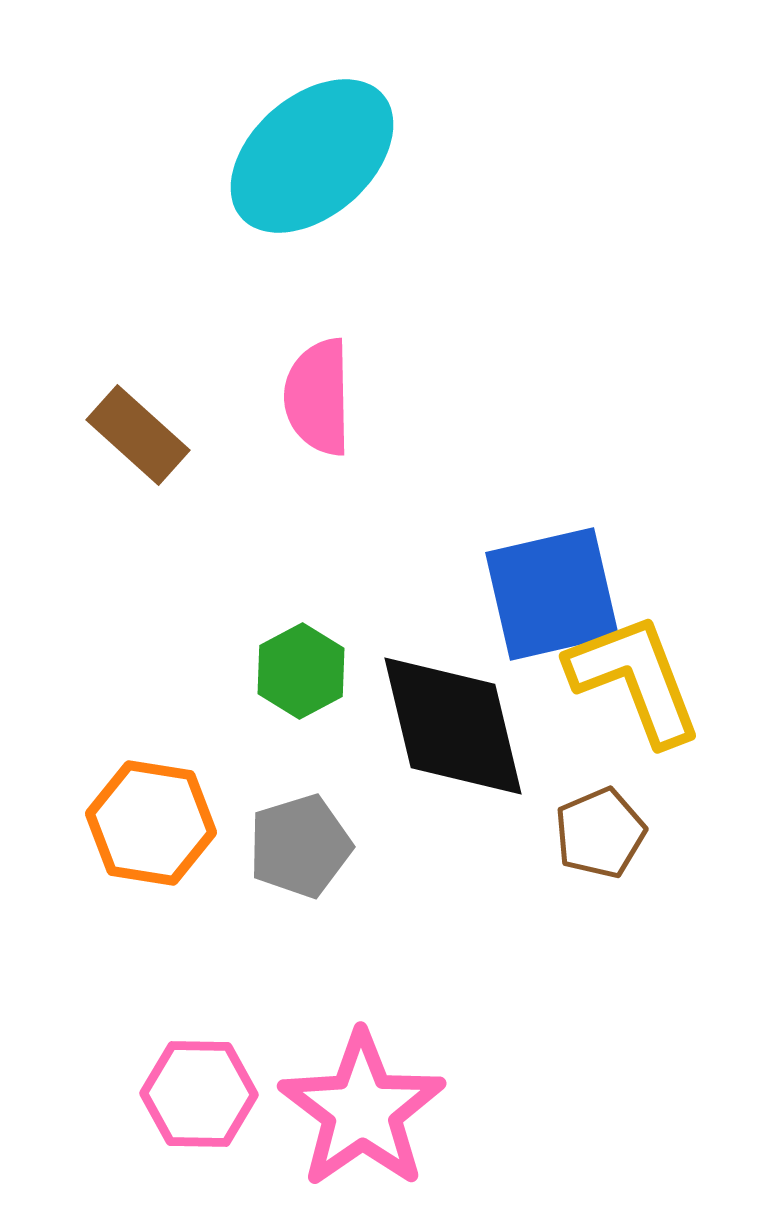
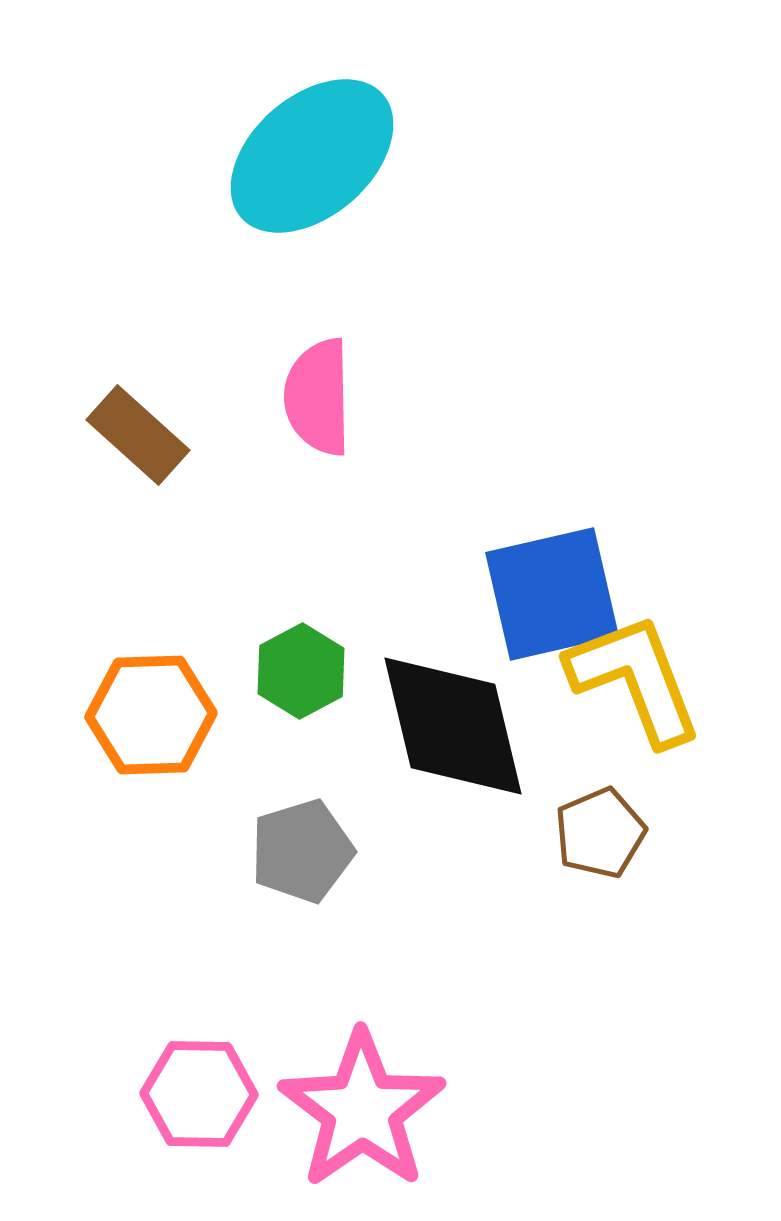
orange hexagon: moved 108 px up; rotated 11 degrees counterclockwise
gray pentagon: moved 2 px right, 5 px down
